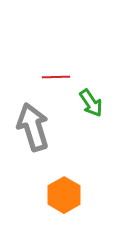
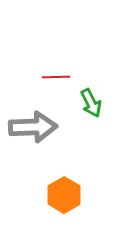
green arrow: rotated 8 degrees clockwise
gray arrow: rotated 105 degrees clockwise
